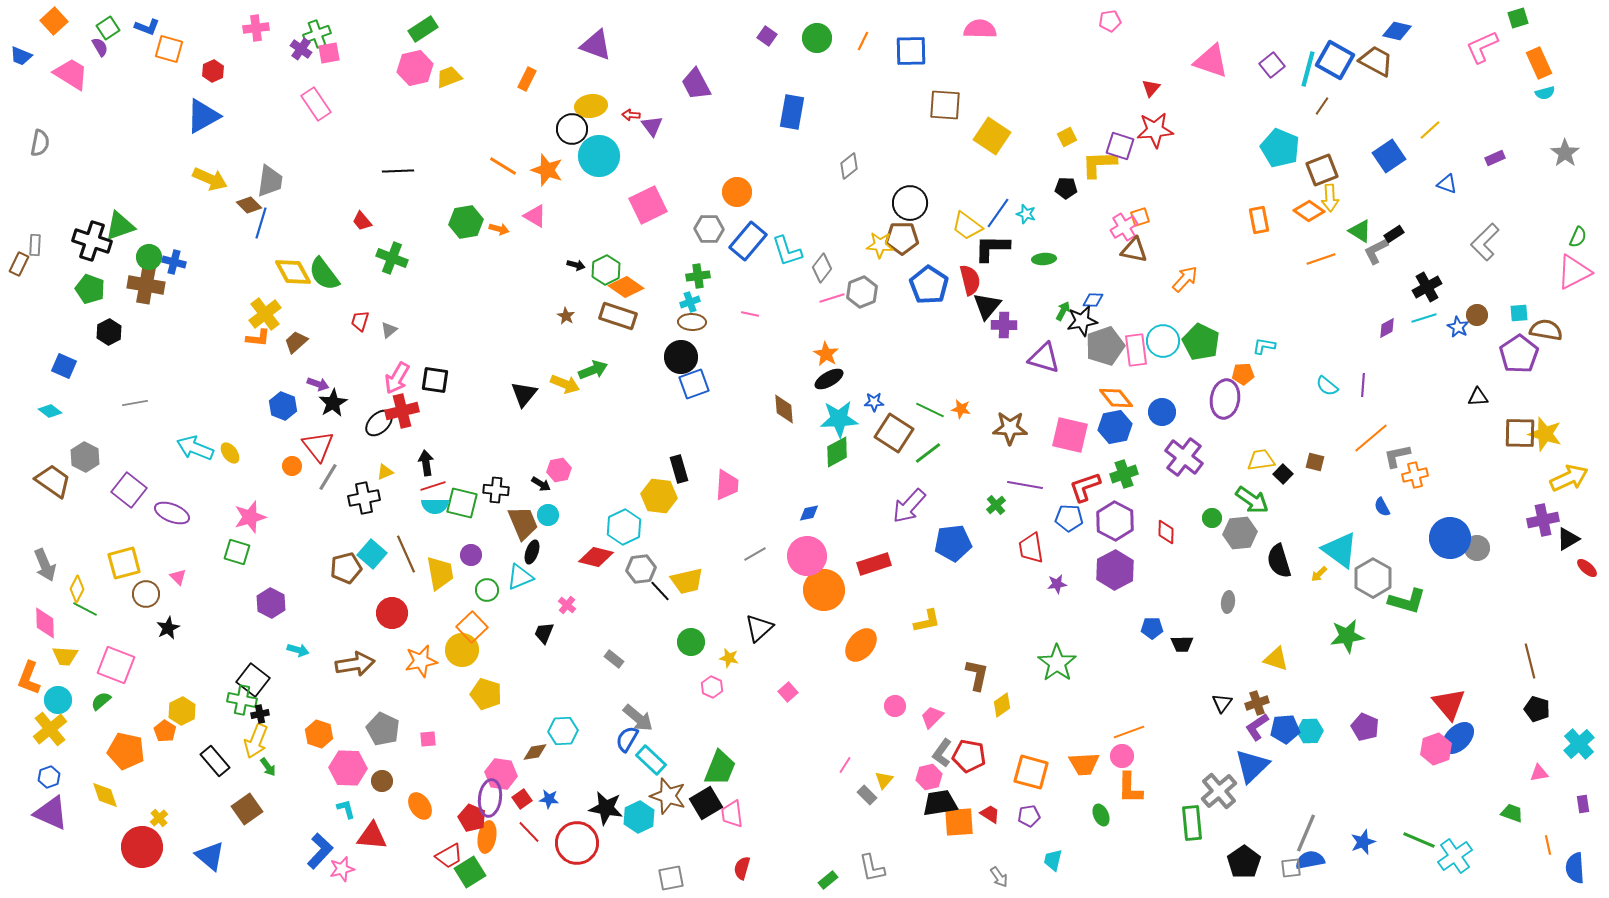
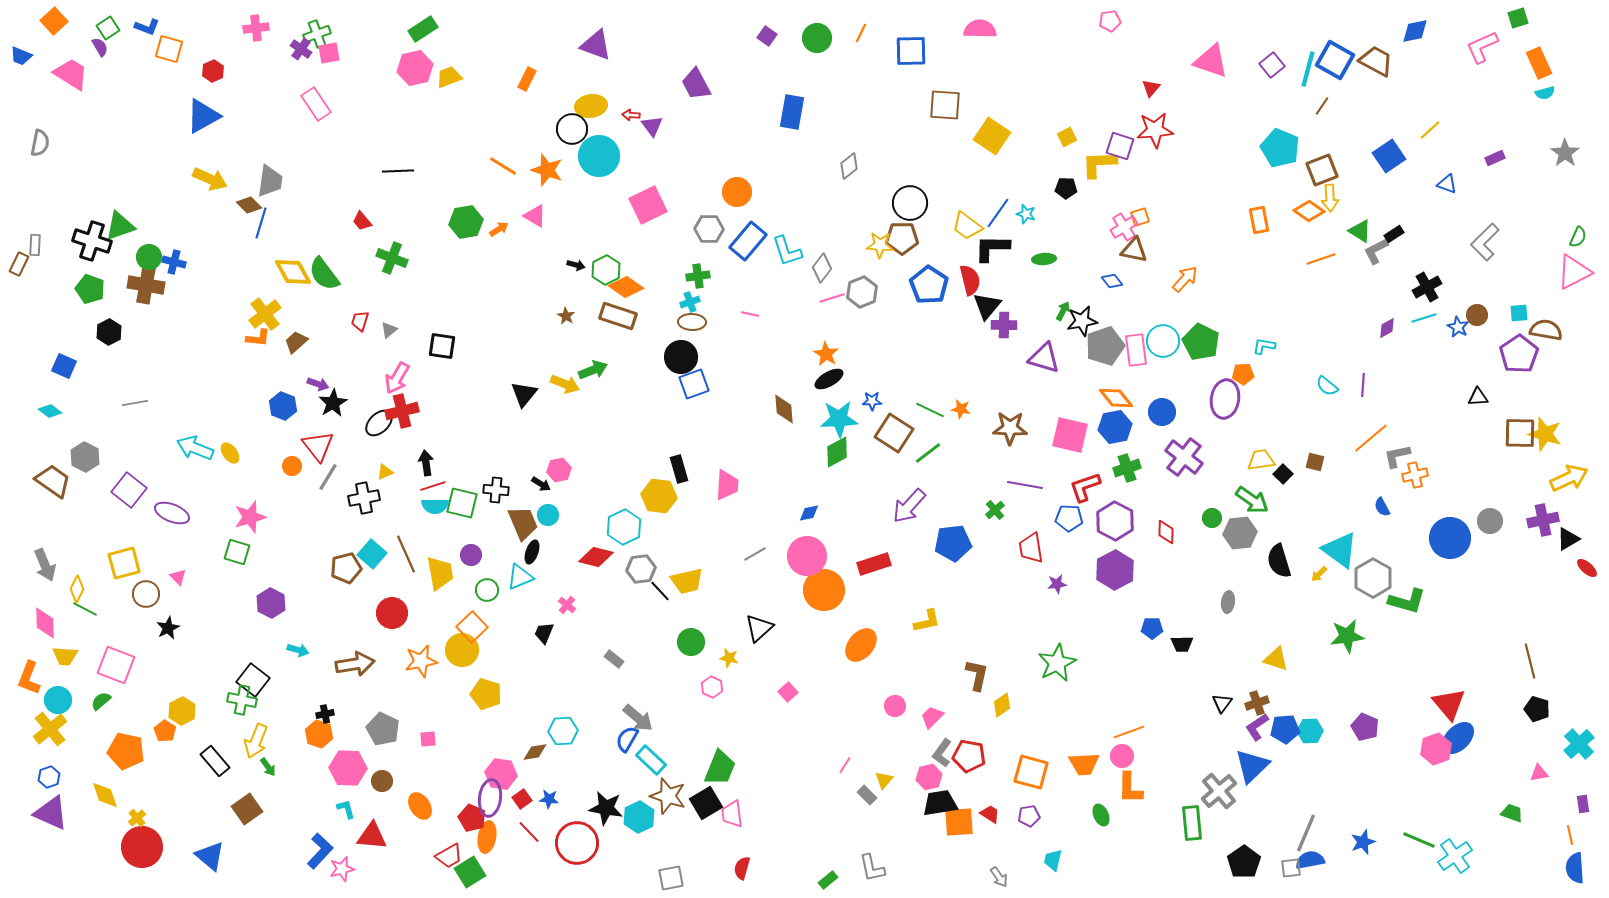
blue diamond at (1397, 31): moved 18 px right; rotated 24 degrees counterclockwise
orange line at (863, 41): moved 2 px left, 8 px up
orange arrow at (499, 229): rotated 48 degrees counterclockwise
blue diamond at (1093, 300): moved 19 px right, 19 px up; rotated 50 degrees clockwise
black square at (435, 380): moved 7 px right, 34 px up
blue star at (874, 402): moved 2 px left, 1 px up
green cross at (1124, 474): moved 3 px right, 6 px up
green cross at (996, 505): moved 1 px left, 5 px down
gray circle at (1477, 548): moved 13 px right, 27 px up
green star at (1057, 663): rotated 9 degrees clockwise
black cross at (260, 714): moved 65 px right
yellow cross at (159, 818): moved 22 px left
orange line at (1548, 845): moved 22 px right, 10 px up
